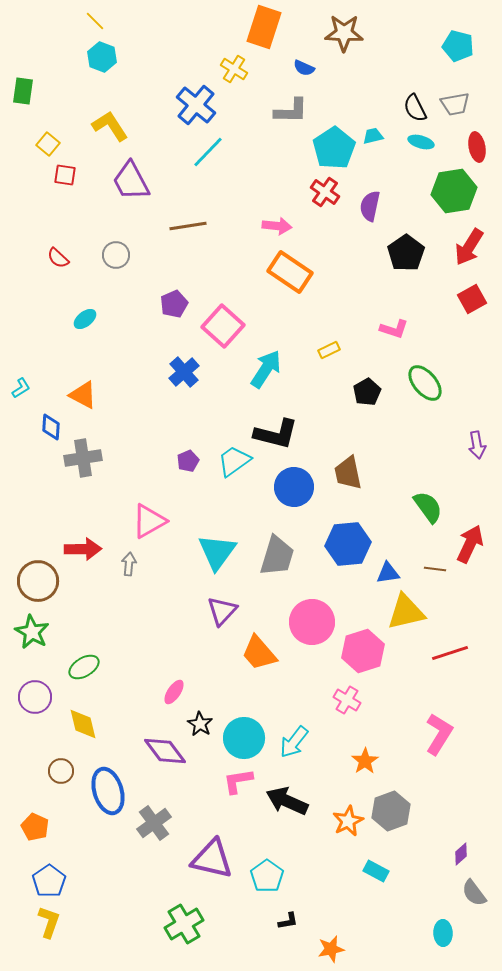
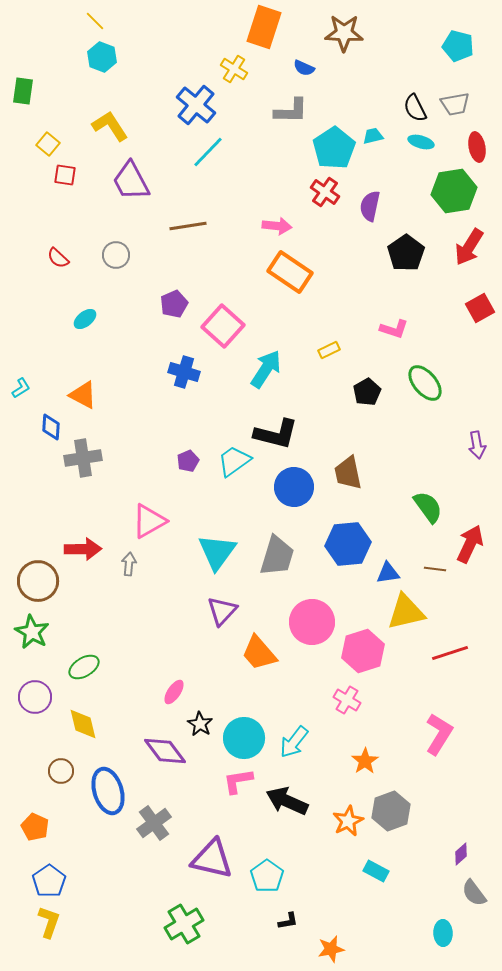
red square at (472, 299): moved 8 px right, 9 px down
blue cross at (184, 372): rotated 32 degrees counterclockwise
